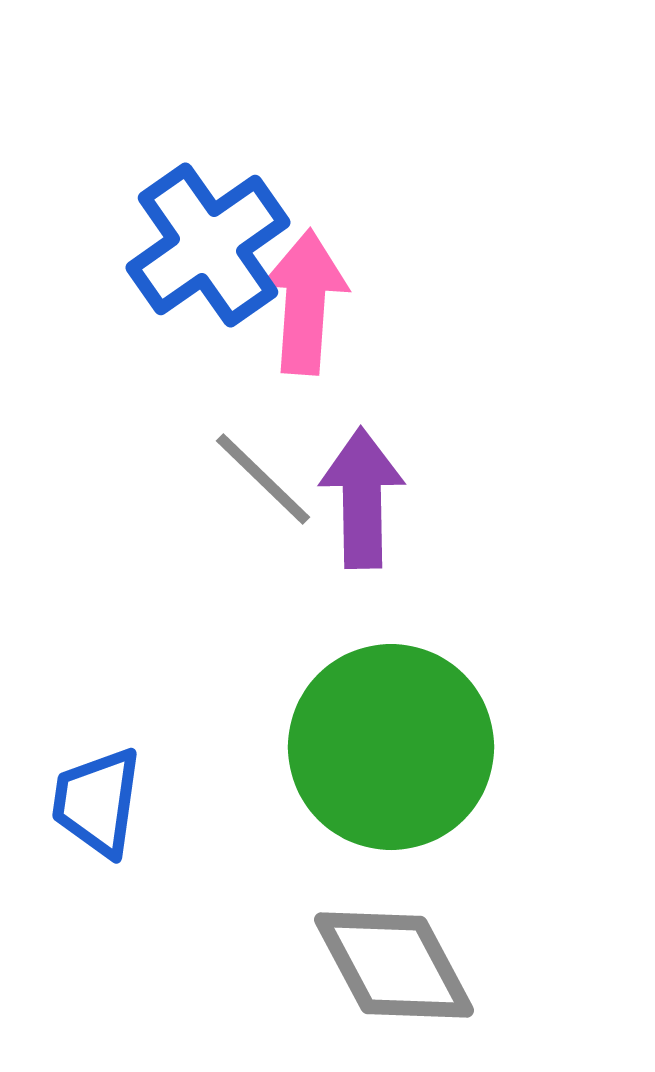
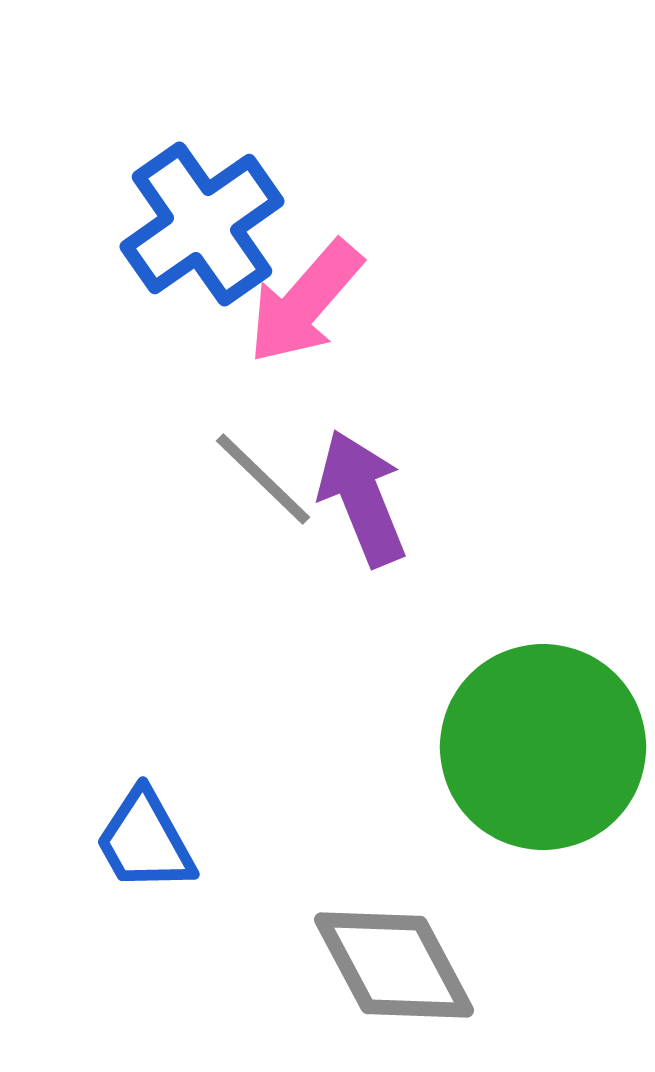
blue cross: moved 6 px left, 21 px up
pink arrow: rotated 143 degrees counterclockwise
purple arrow: rotated 21 degrees counterclockwise
green circle: moved 152 px right
blue trapezoid: moved 48 px right, 39 px down; rotated 37 degrees counterclockwise
